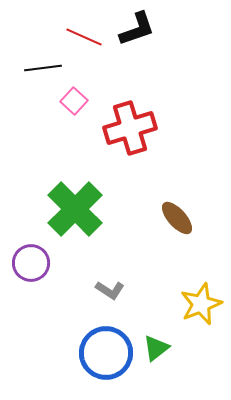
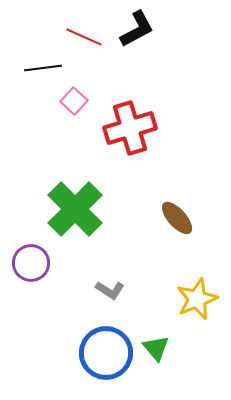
black L-shape: rotated 9 degrees counterclockwise
yellow star: moved 4 px left, 5 px up
green triangle: rotated 32 degrees counterclockwise
